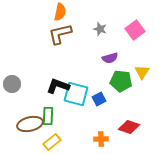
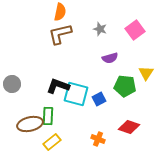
yellow triangle: moved 4 px right, 1 px down
green pentagon: moved 4 px right, 5 px down
orange cross: moved 3 px left; rotated 24 degrees clockwise
